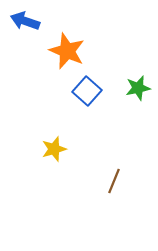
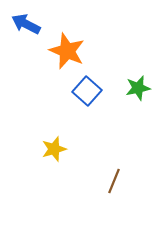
blue arrow: moved 1 px right, 3 px down; rotated 8 degrees clockwise
